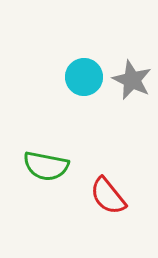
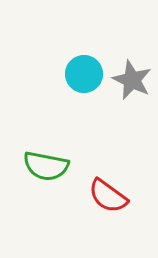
cyan circle: moved 3 px up
red semicircle: rotated 15 degrees counterclockwise
